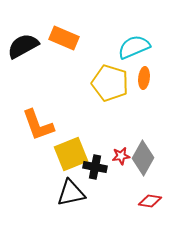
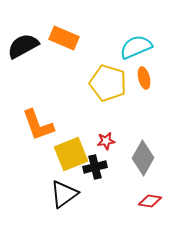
cyan semicircle: moved 2 px right
orange ellipse: rotated 20 degrees counterclockwise
yellow pentagon: moved 2 px left
red star: moved 15 px left, 15 px up
black cross: rotated 25 degrees counterclockwise
black triangle: moved 7 px left, 1 px down; rotated 24 degrees counterclockwise
